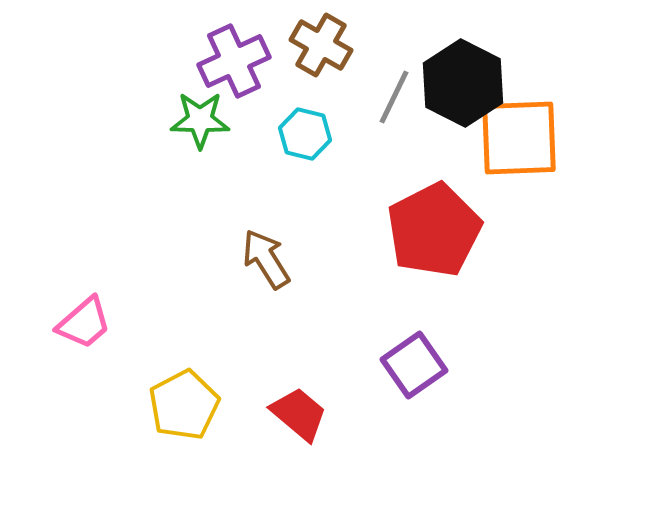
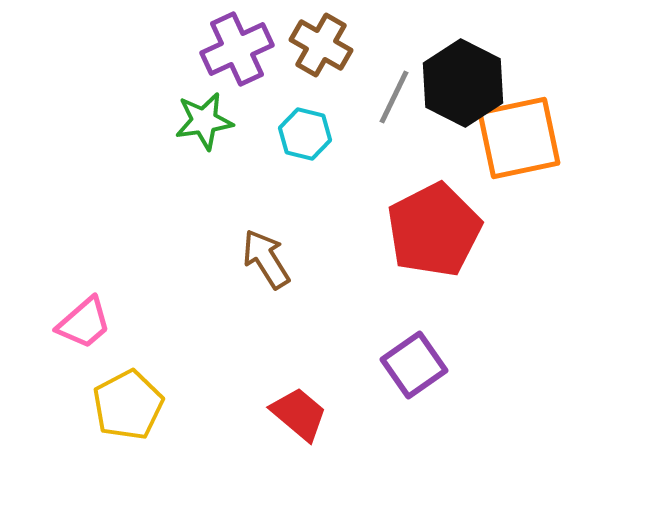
purple cross: moved 3 px right, 12 px up
green star: moved 4 px right, 1 px down; rotated 10 degrees counterclockwise
orange square: rotated 10 degrees counterclockwise
yellow pentagon: moved 56 px left
